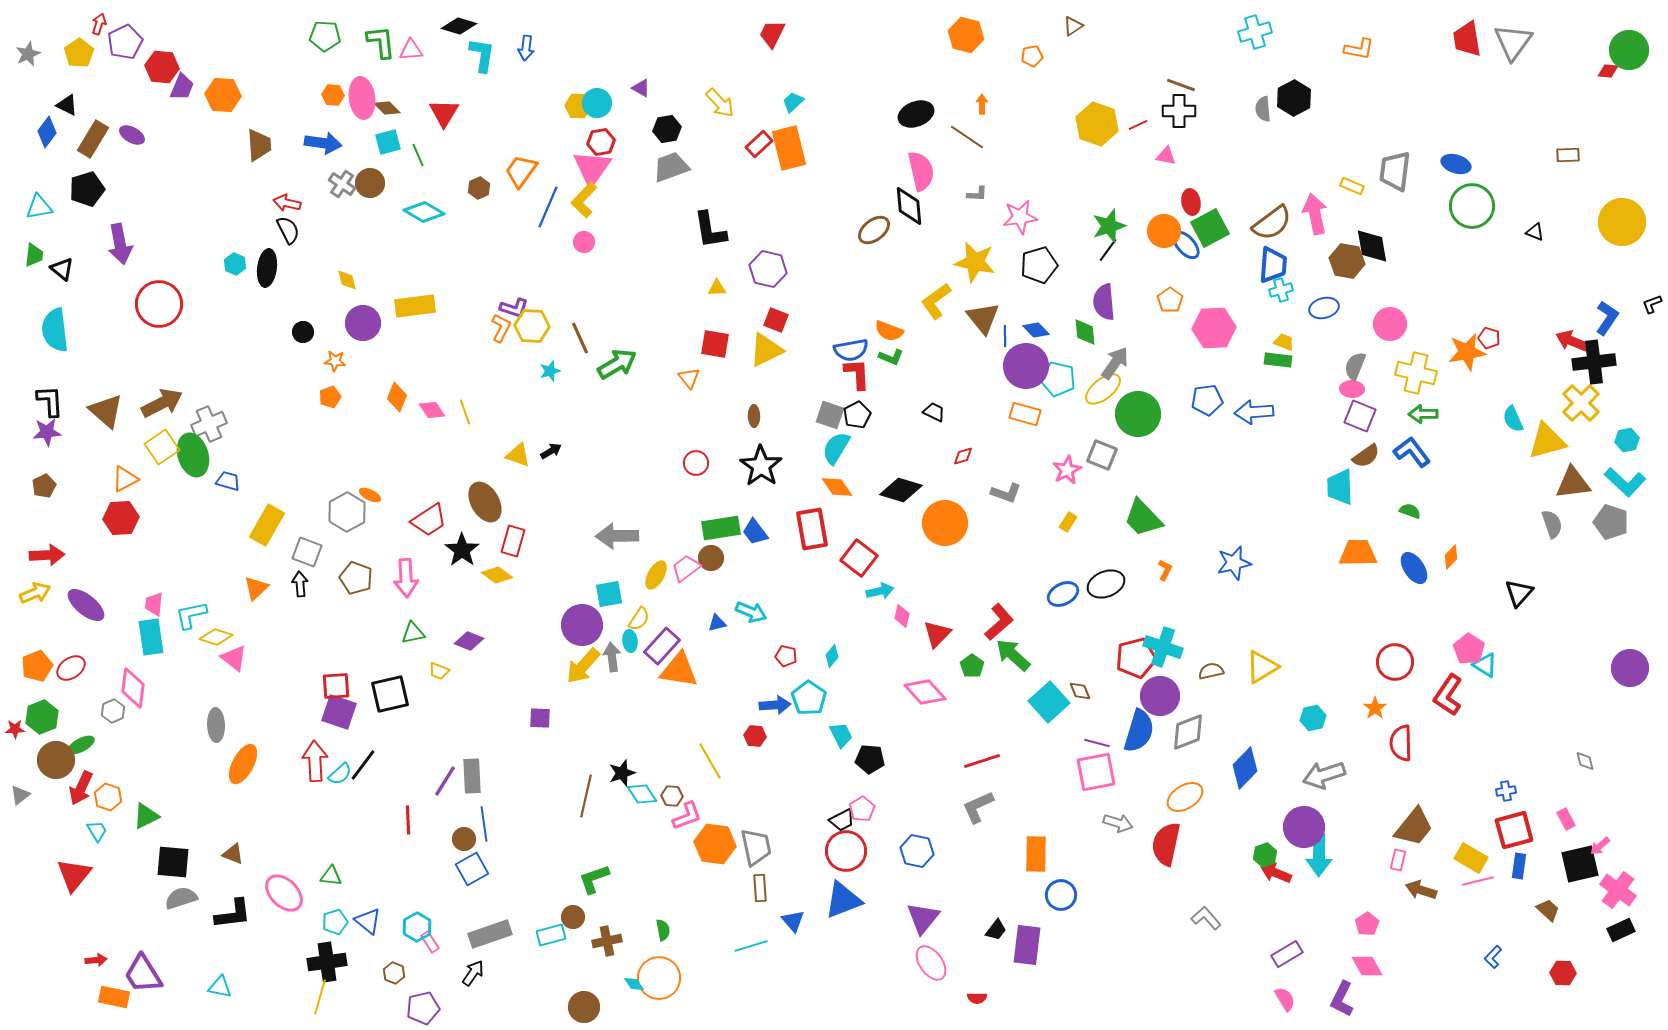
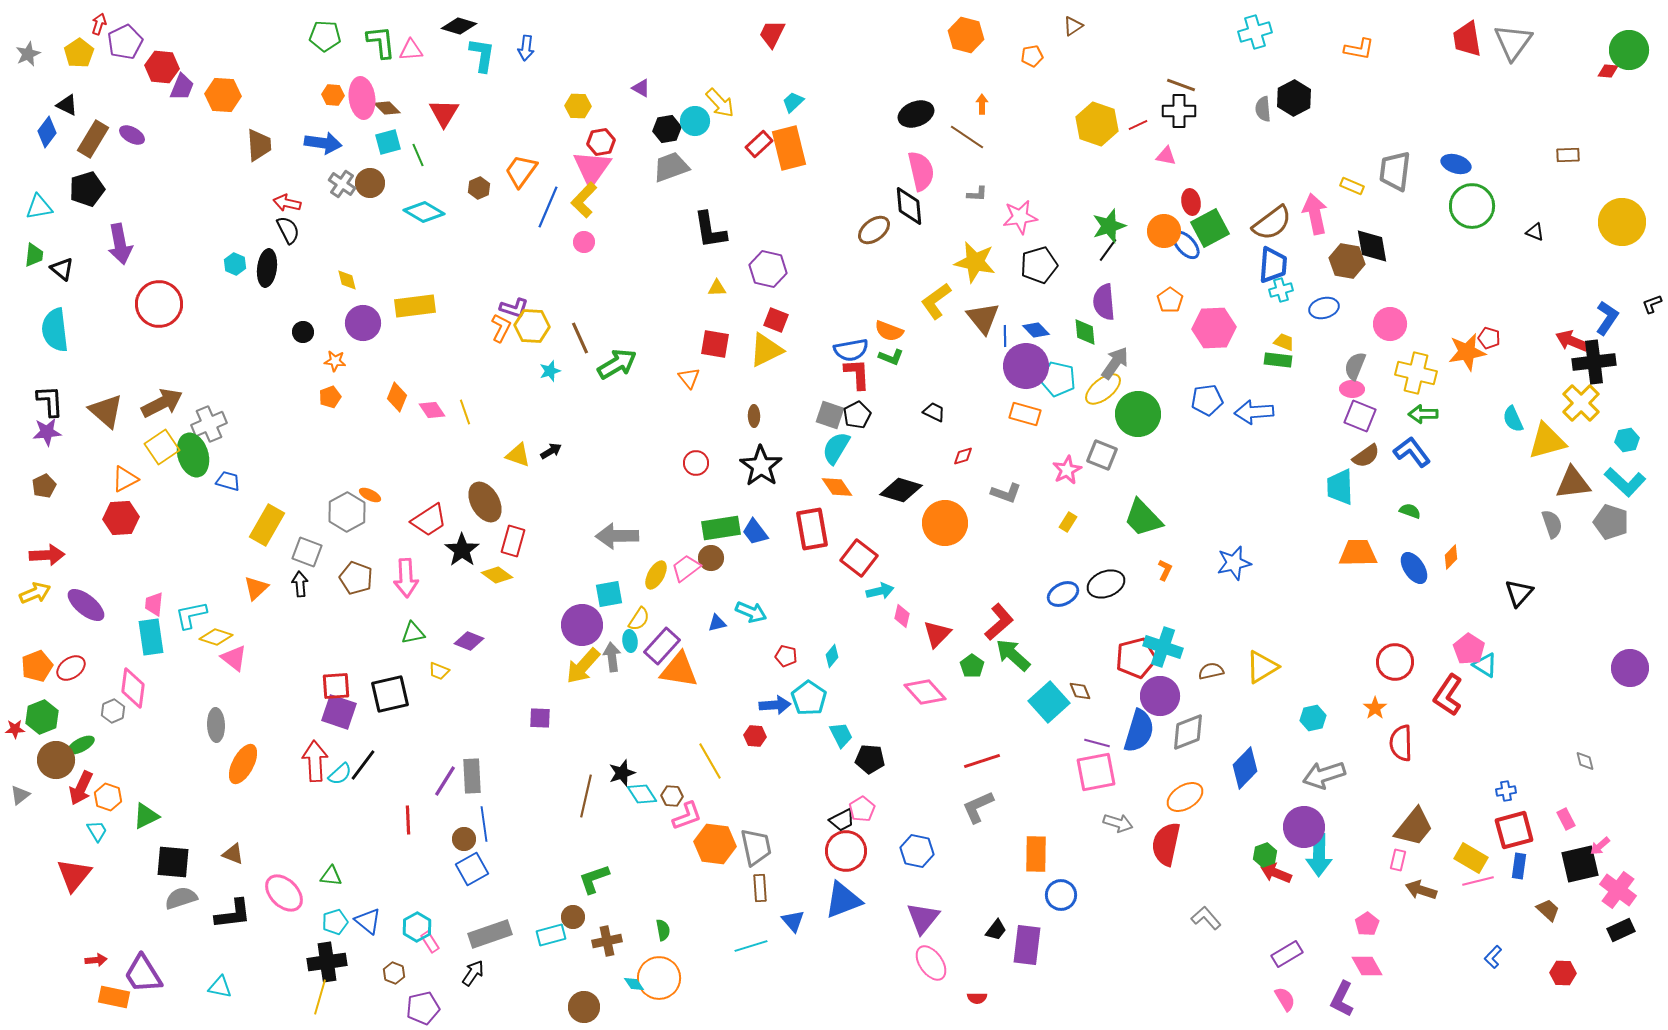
cyan circle at (597, 103): moved 98 px right, 18 px down
